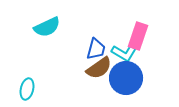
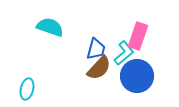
cyan semicircle: moved 3 px right; rotated 136 degrees counterclockwise
cyan L-shape: rotated 70 degrees counterclockwise
brown semicircle: rotated 12 degrees counterclockwise
blue circle: moved 11 px right, 2 px up
